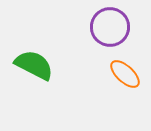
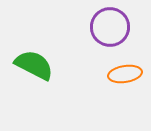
orange ellipse: rotated 52 degrees counterclockwise
